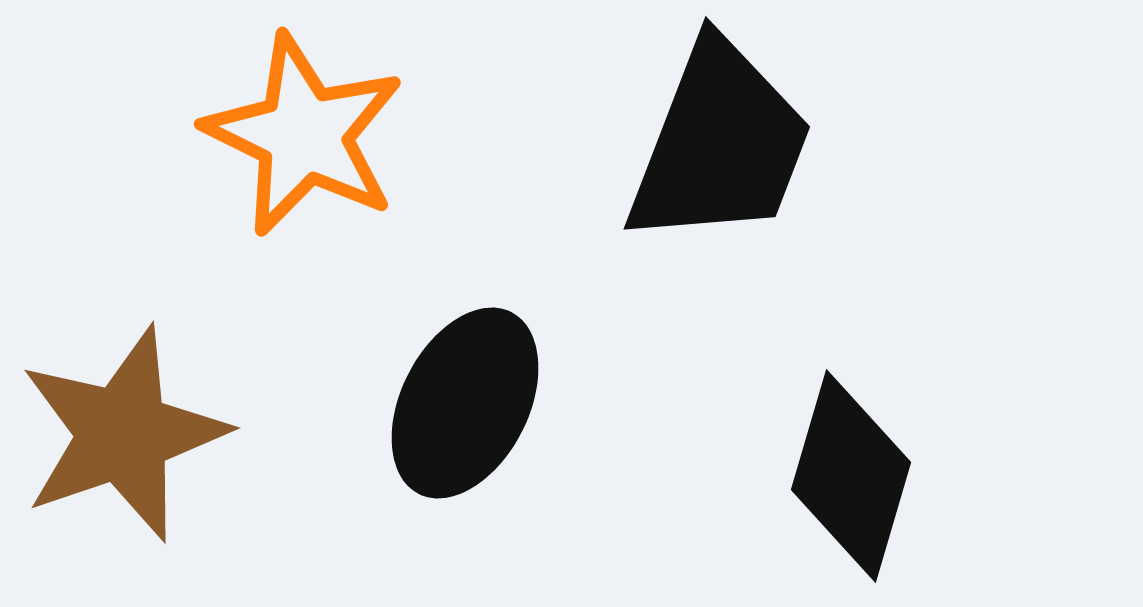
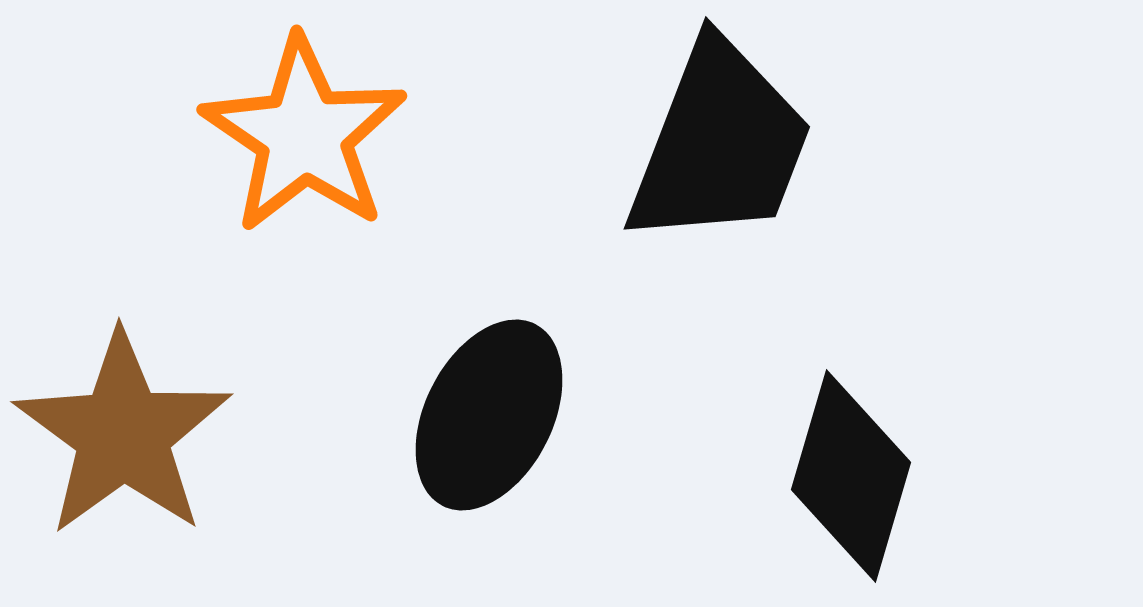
orange star: rotated 8 degrees clockwise
black ellipse: moved 24 px right, 12 px down
brown star: rotated 17 degrees counterclockwise
